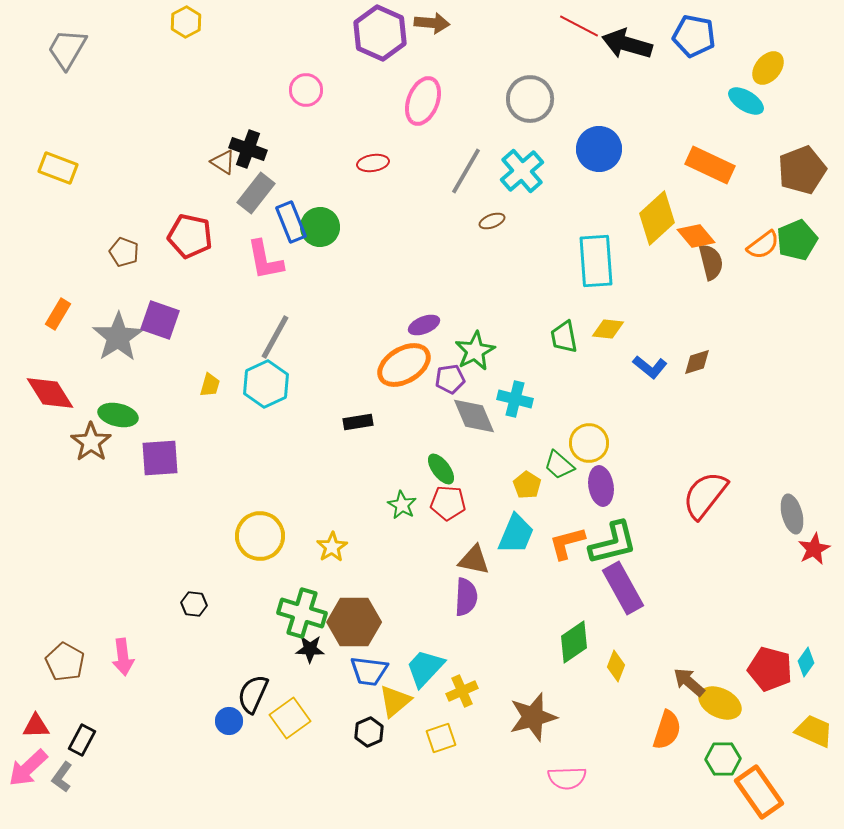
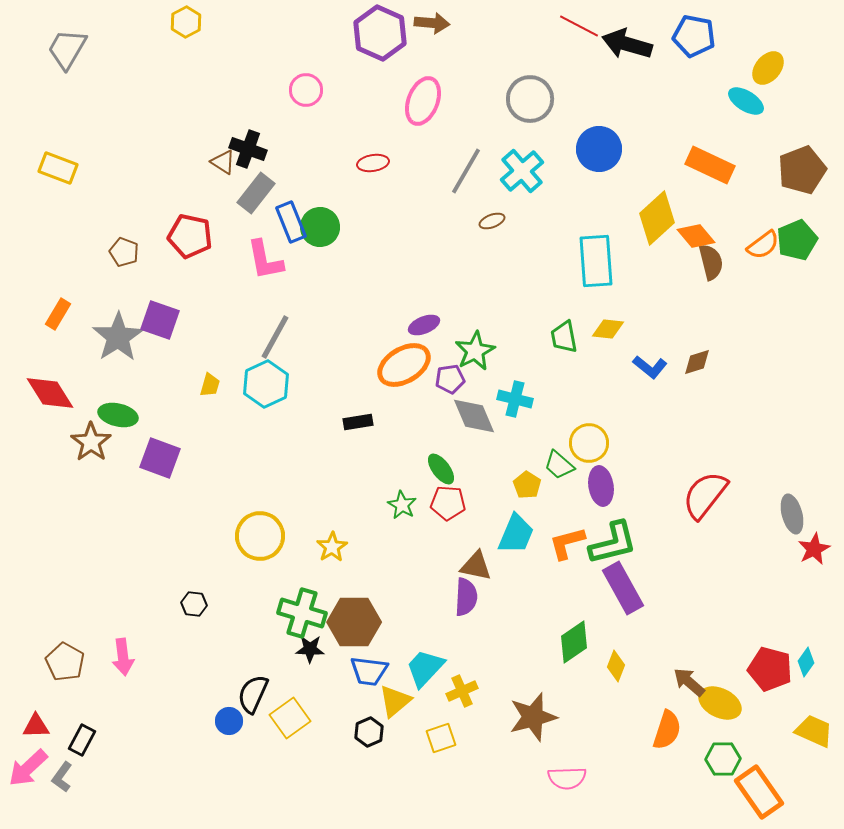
purple square at (160, 458): rotated 24 degrees clockwise
brown triangle at (474, 560): moved 2 px right, 6 px down
